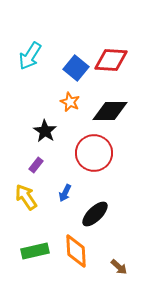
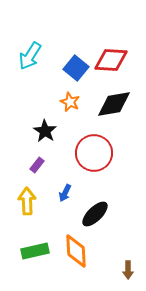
black diamond: moved 4 px right, 7 px up; rotated 9 degrees counterclockwise
purple rectangle: moved 1 px right
yellow arrow: moved 1 px right, 4 px down; rotated 32 degrees clockwise
brown arrow: moved 9 px right, 3 px down; rotated 48 degrees clockwise
